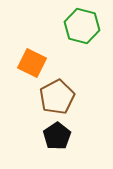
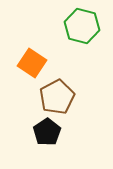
orange square: rotated 8 degrees clockwise
black pentagon: moved 10 px left, 4 px up
